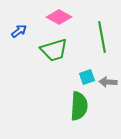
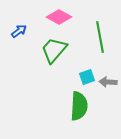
green line: moved 2 px left
green trapezoid: rotated 148 degrees clockwise
